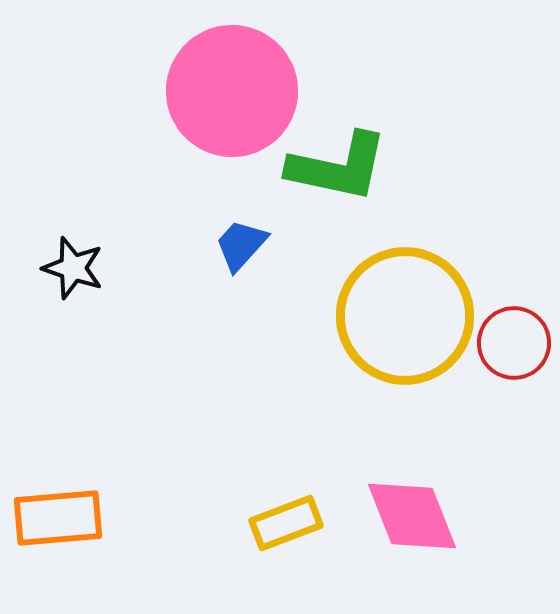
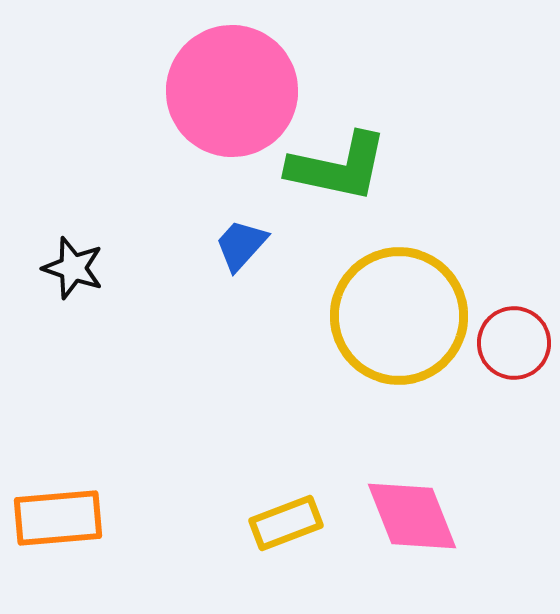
yellow circle: moved 6 px left
